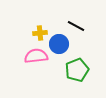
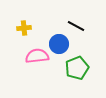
yellow cross: moved 16 px left, 5 px up
pink semicircle: moved 1 px right
green pentagon: moved 2 px up
